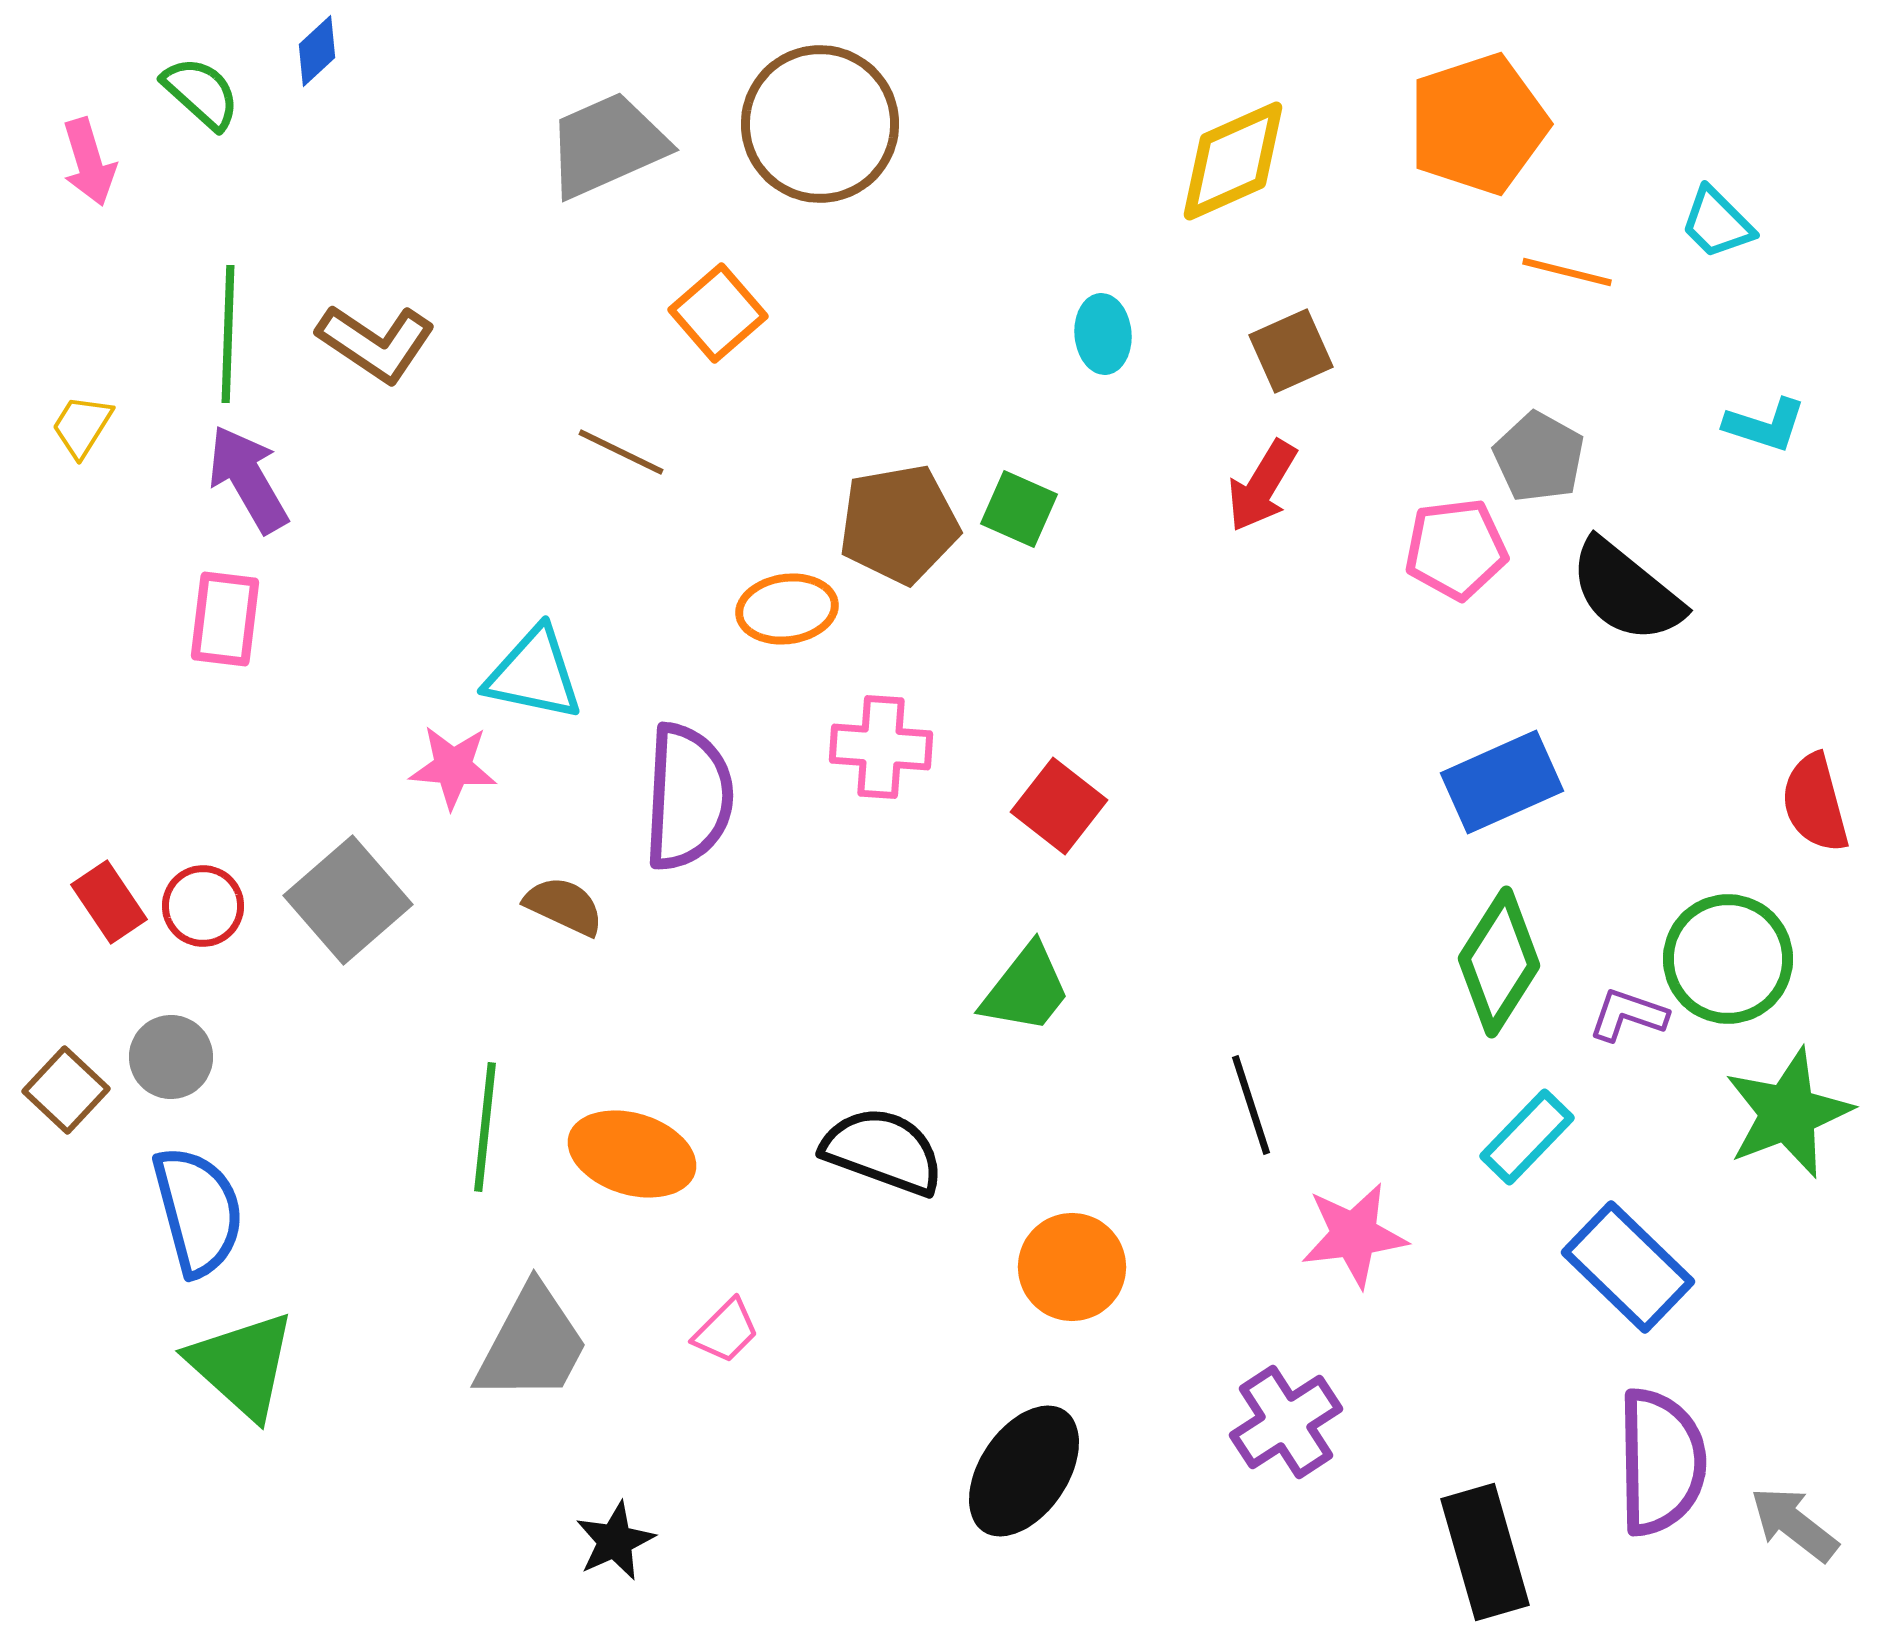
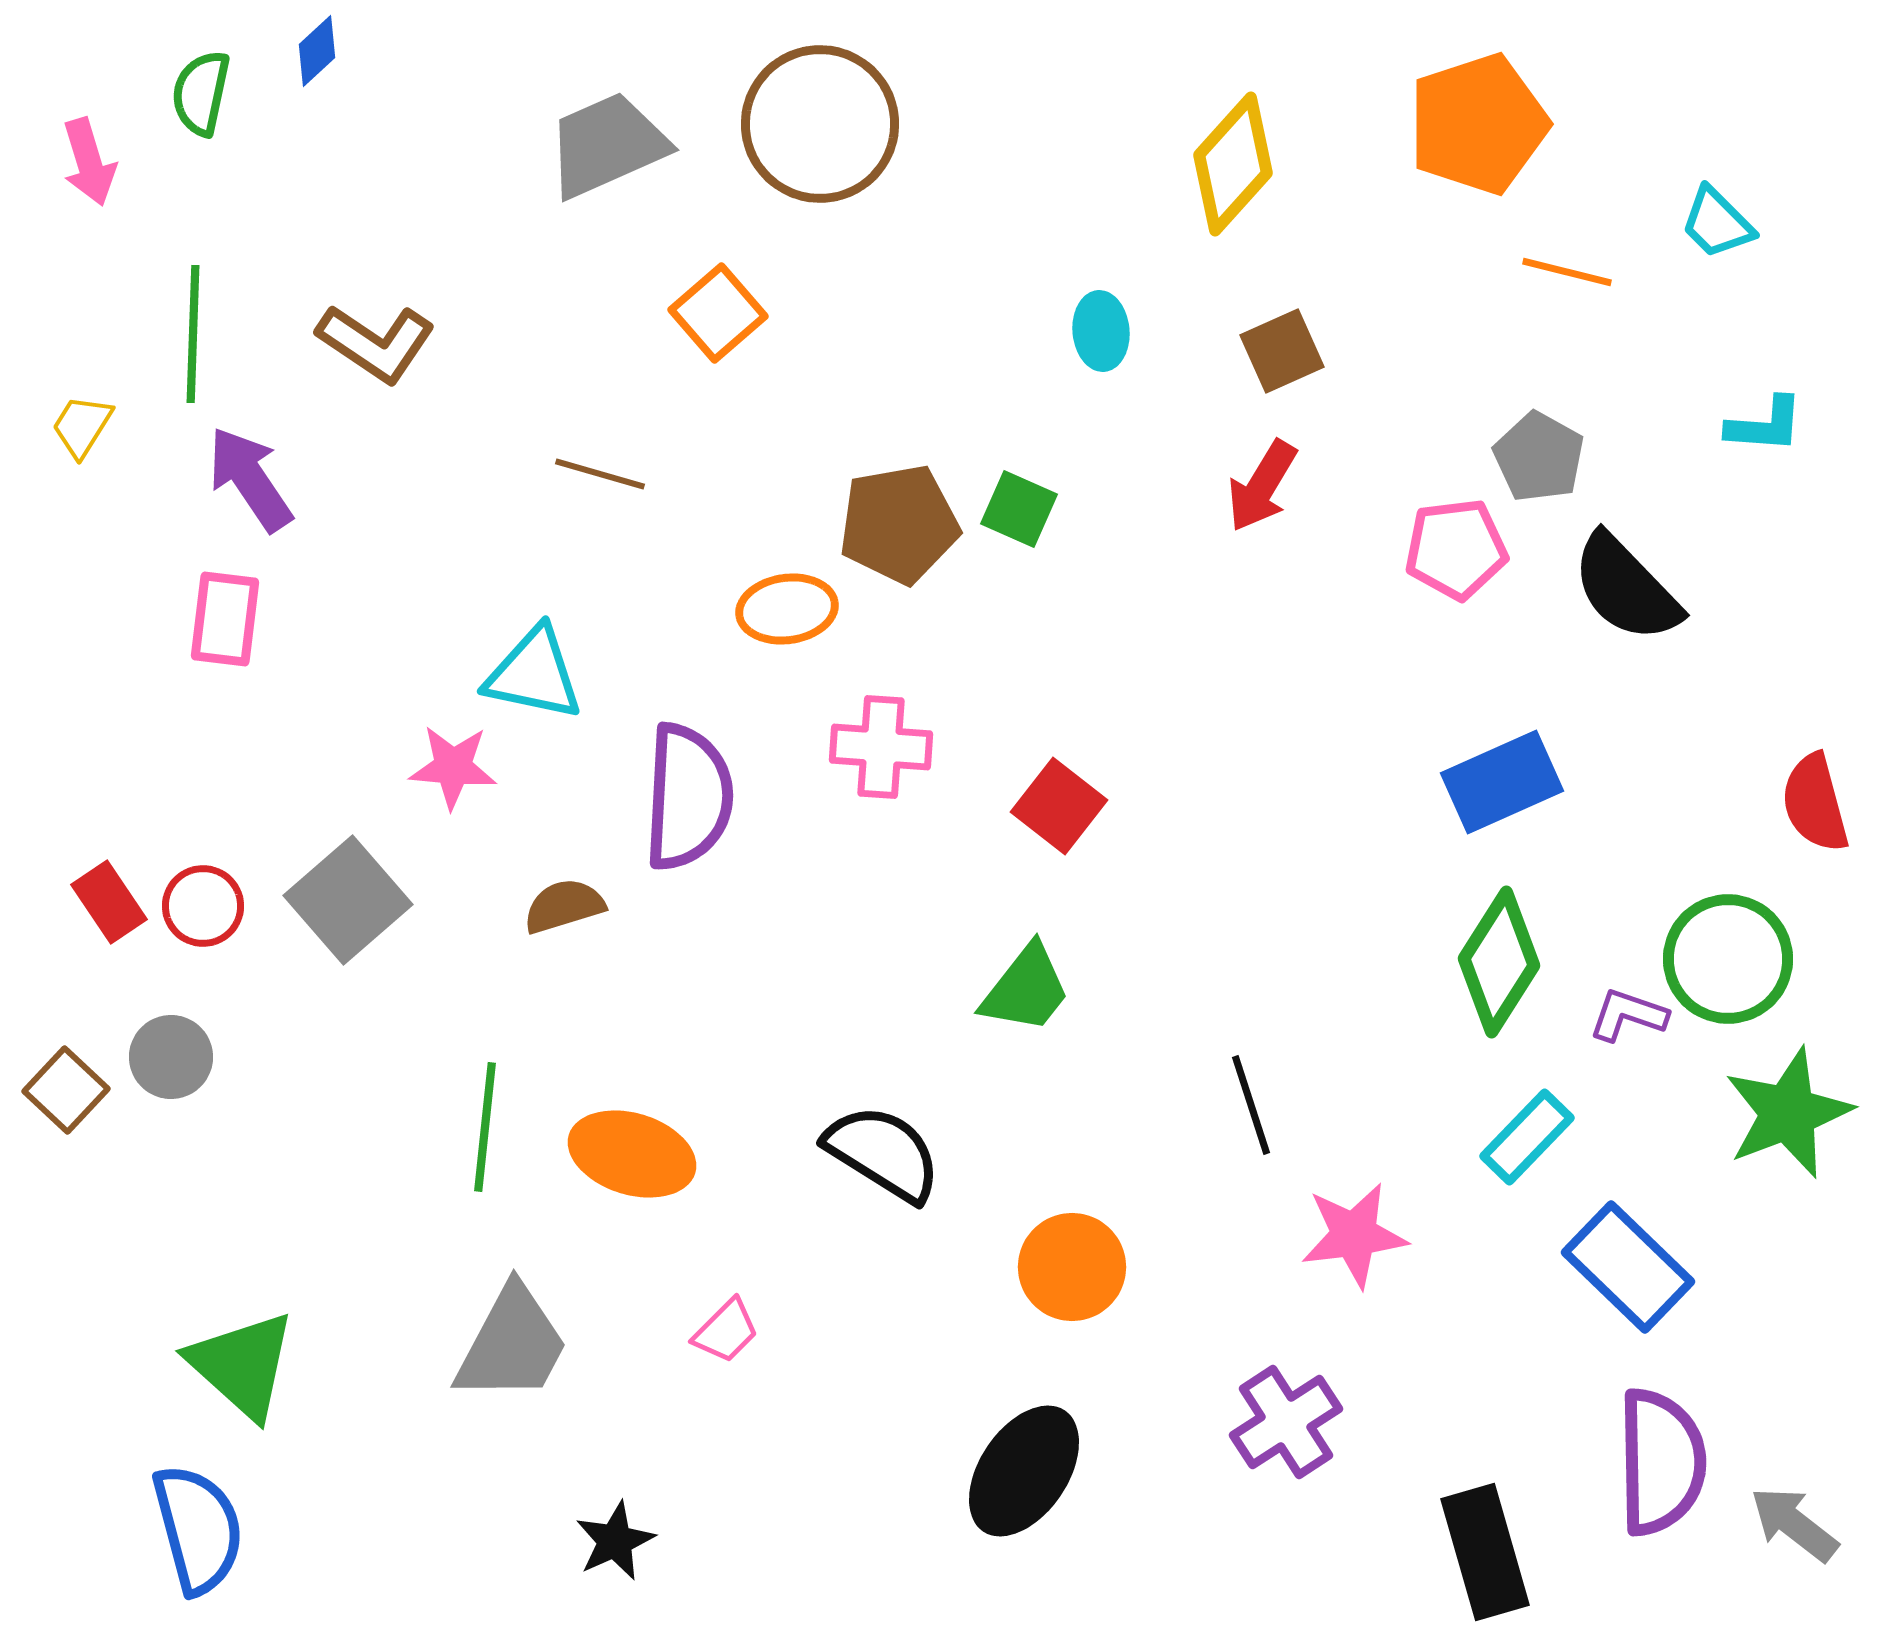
green semicircle at (201, 93): rotated 120 degrees counterclockwise
yellow diamond at (1233, 161): moved 3 px down; rotated 24 degrees counterclockwise
green line at (228, 334): moved 35 px left
cyan ellipse at (1103, 334): moved 2 px left, 3 px up
brown square at (1291, 351): moved 9 px left
cyan L-shape at (1765, 425): rotated 14 degrees counterclockwise
brown line at (621, 452): moved 21 px left, 22 px down; rotated 10 degrees counterclockwise
purple arrow at (248, 479): moved 2 px right; rotated 4 degrees counterclockwise
black semicircle at (1626, 591): moved 3 px up; rotated 7 degrees clockwise
brown semicircle at (564, 906): rotated 42 degrees counterclockwise
black semicircle at (883, 1151): moved 2 px down; rotated 12 degrees clockwise
blue semicircle at (198, 1211): moved 318 px down
gray trapezoid at (532, 1344): moved 20 px left
